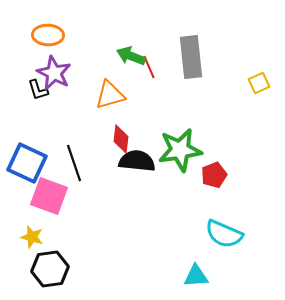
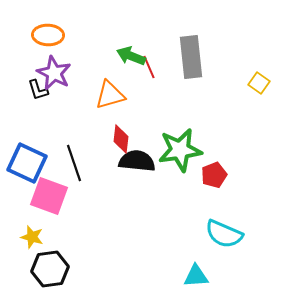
yellow square: rotated 30 degrees counterclockwise
